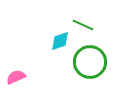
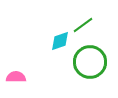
green line: rotated 60 degrees counterclockwise
pink semicircle: rotated 24 degrees clockwise
